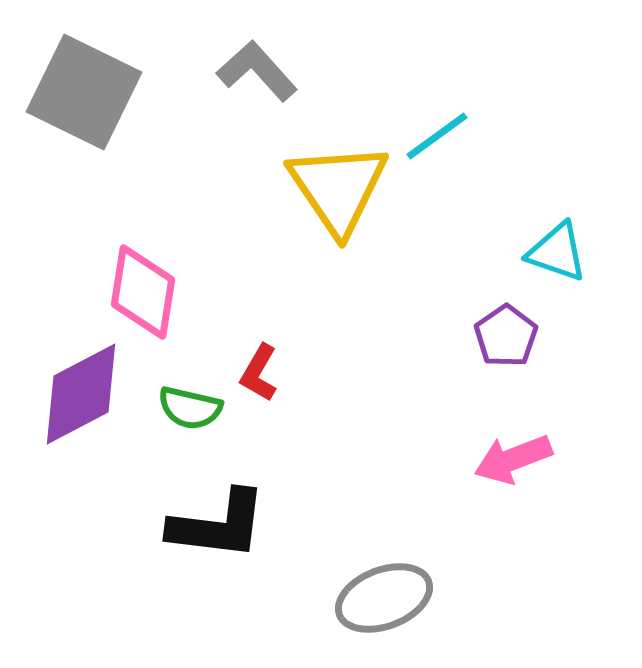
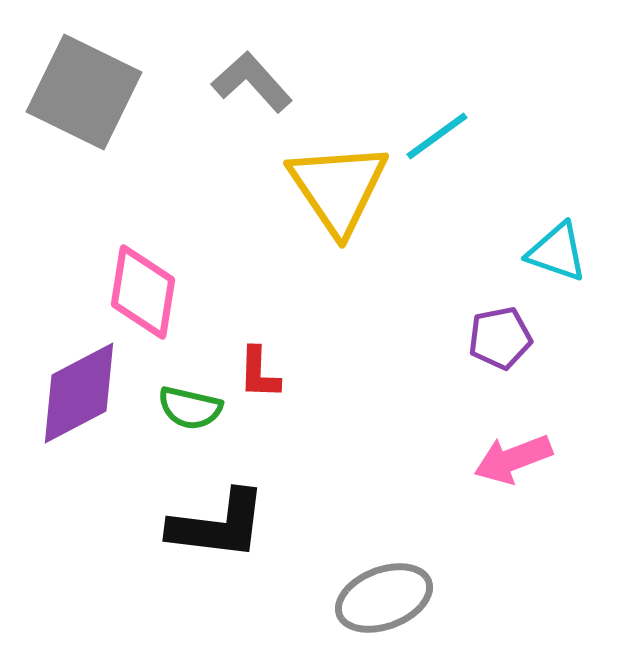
gray L-shape: moved 5 px left, 11 px down
purple pentagon: moved 6 px left, 2 px down; rotated 24 degrees clockwise
red L-shape: rotated 28 degrees counterclockwise
purple diamond: moved 2 px left, 1 px up
